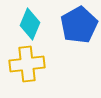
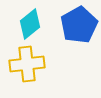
cyan diamond: rotated 28 degrees clockwise
